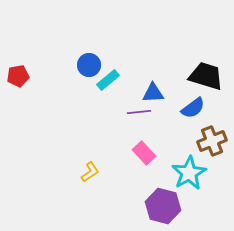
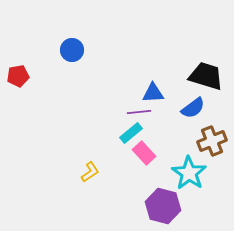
blue circle: moved 17 px left, 15 px up
cyan rectangle: moved 23 px right, 53 px down
cyan star: rotated 8 degrees counterclockwise
